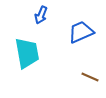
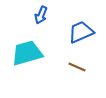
cyan trapezoid: rotated 96 degrees counterclockwise
brown line: moved 13 px left, 10 px up
